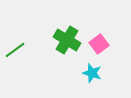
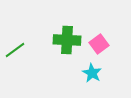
green cross: rotated 28 degrees counterclockwise
cyan star: rotated 12 degrees clockwise
